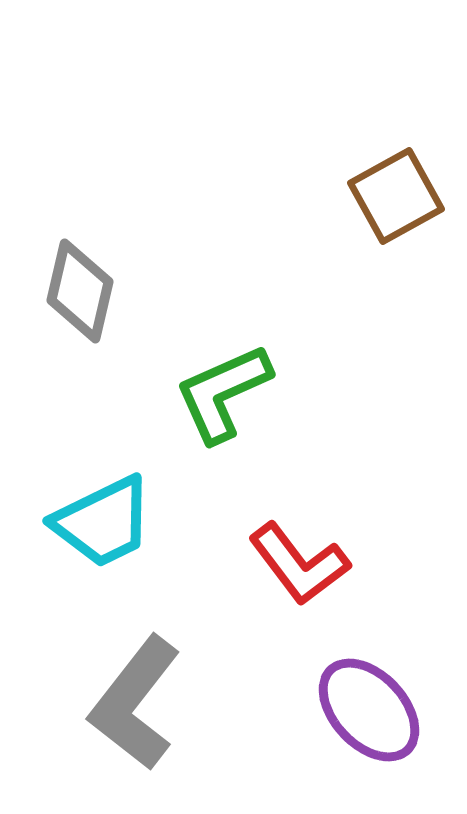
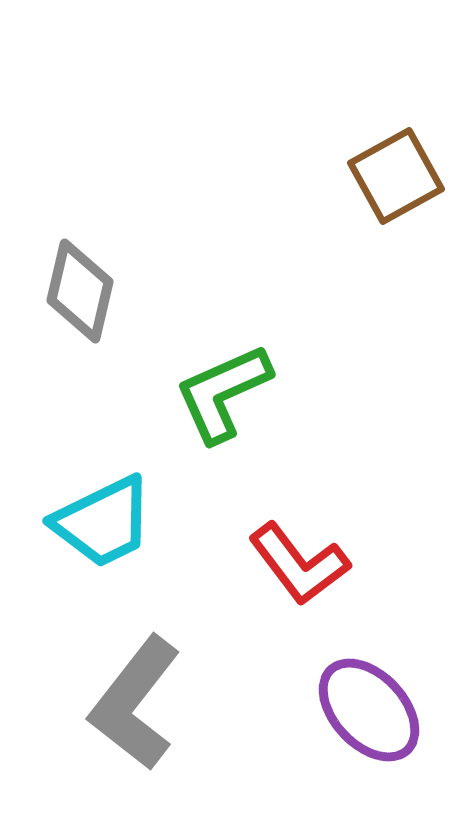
brown square: moved 20 px up
